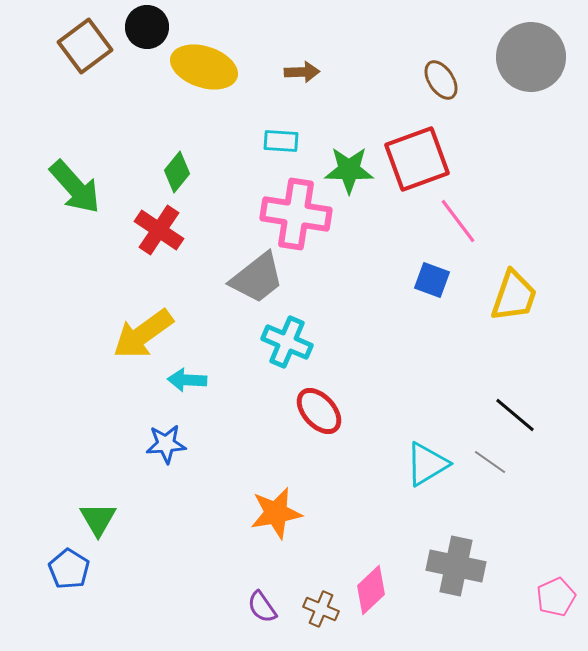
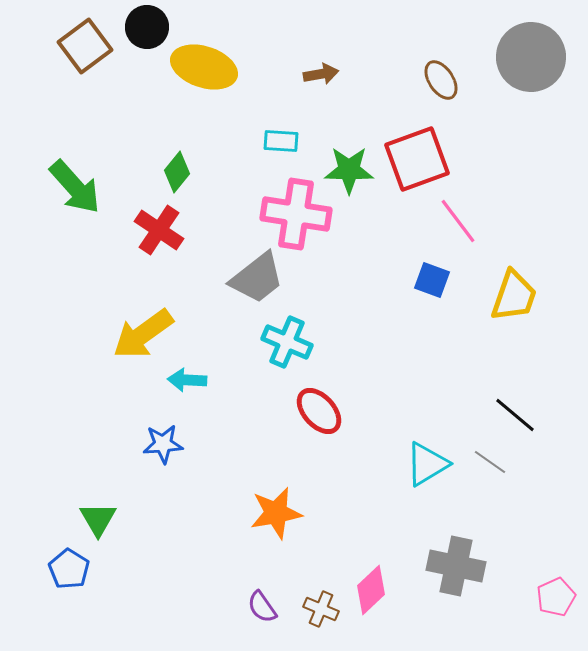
brown arrow: moved 19 px right, 2 px down; rotated 8 degrees counterclockwise
blue star: moved 3 px left
